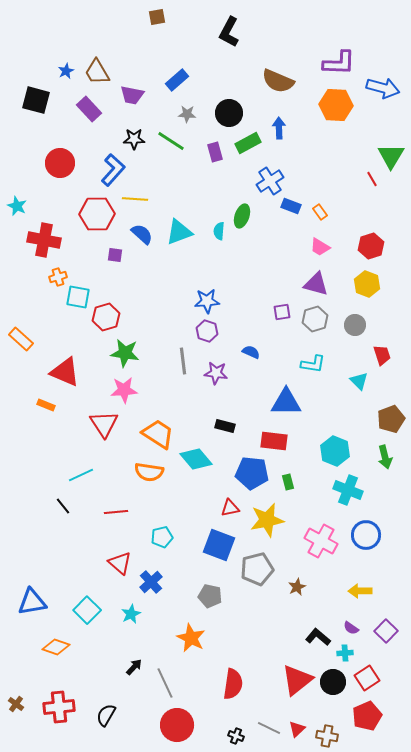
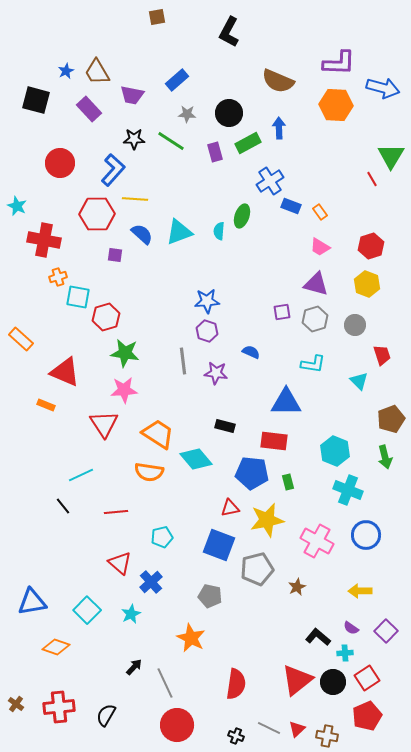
pink cross at (321, 541): moved 4 px left
red semicircle at (233, 684): moved 3 px right
